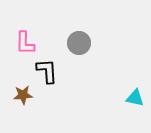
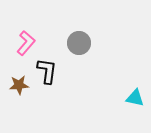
pink L-shape: moved 1 px right; rotated 140 degrees counterclockwise
black L-shape: rotated 12 degrees clockwise
brown star: moved 4 px left, 10 px up
